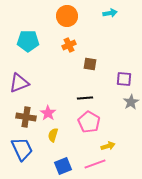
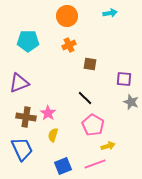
black line: rotated 49 degrees clockwise
gray star: rotated 21 degrees counterclockwise
pink pentagon: moved 4 px right, 3 px down
